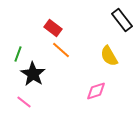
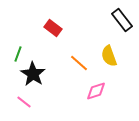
orange line: moved 18 px right, 13 px down
yellow semicircle: rotated 10 degrees clockwise
